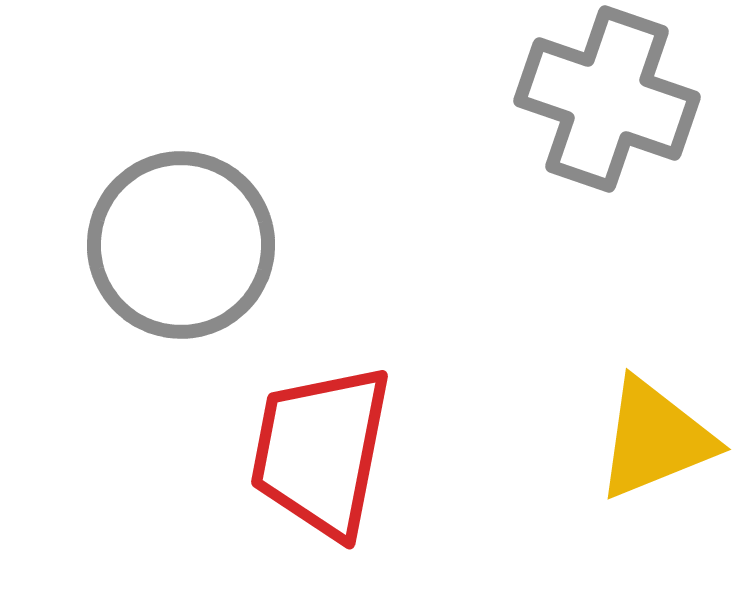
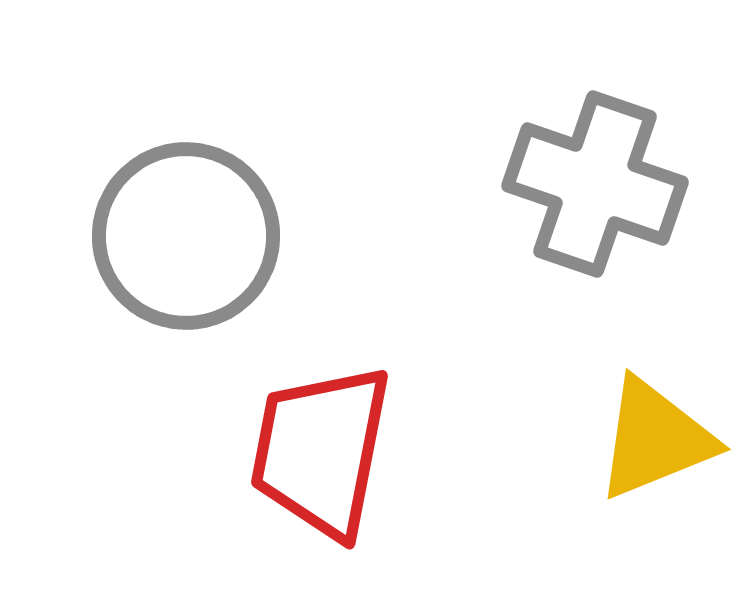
gray cross: moved 12 px left, 85 px down
gray circle: moved 5 px right, 9 px up
